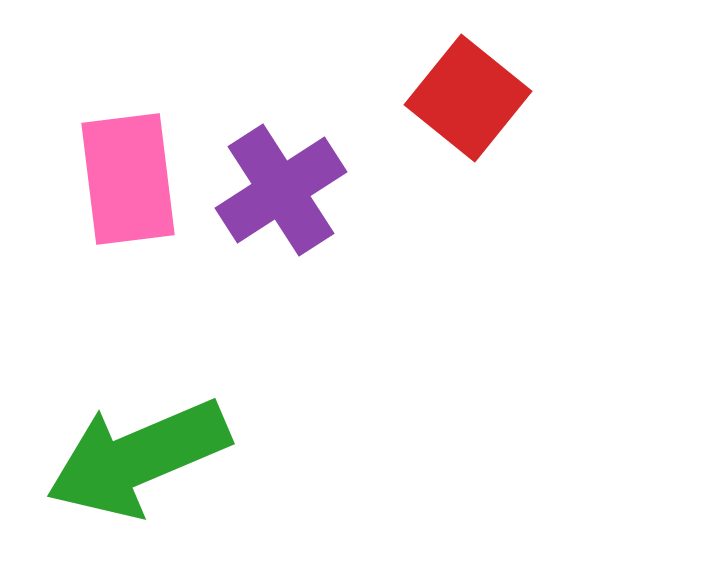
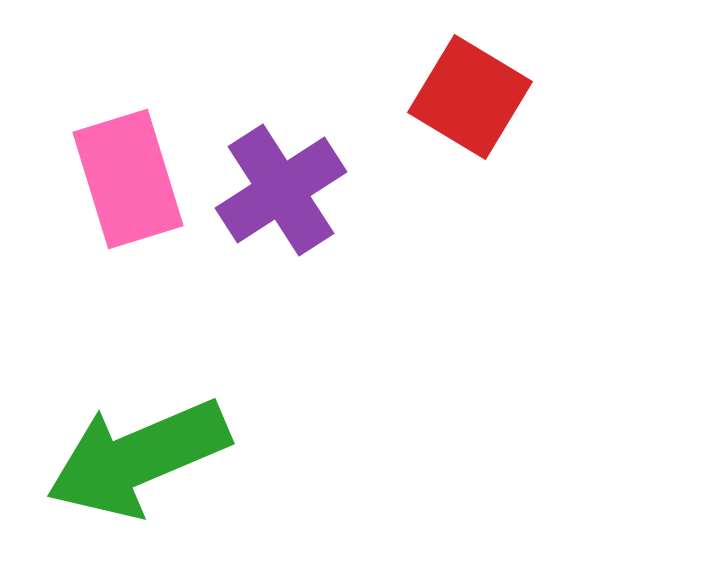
red square: moved 2 px right, 1 px up; rotated 8 degrees counterclockwise
pink rectangle: rotated 10 degrees counterclockwise
